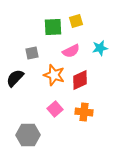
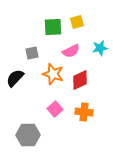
yellow square: moved 1 px right, 1 px down
orange star: moved 1 px left, 1 px up
